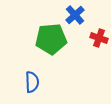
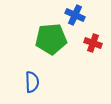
blue cross: rotated 24 degrees counterclockwise
red cross: moved 6 px left, 5 px down
